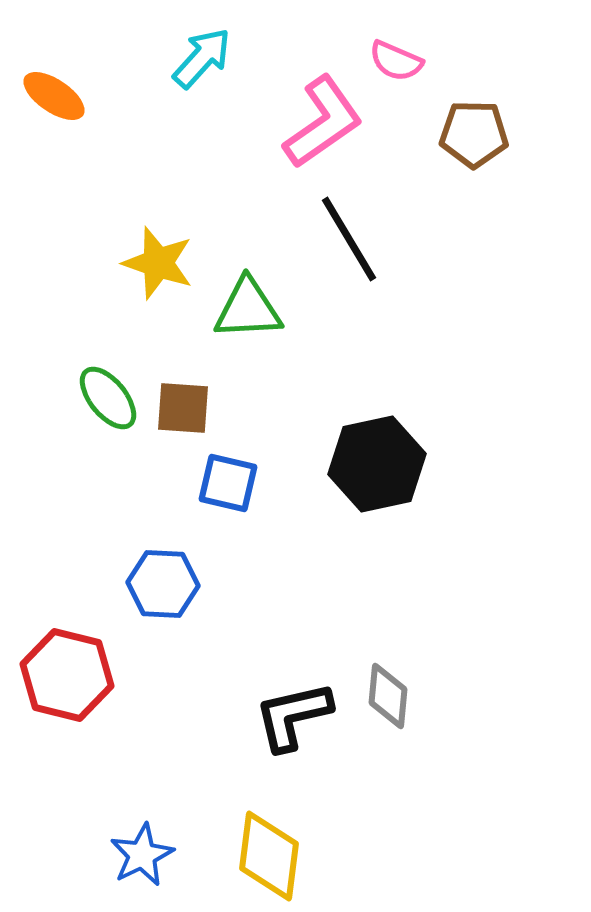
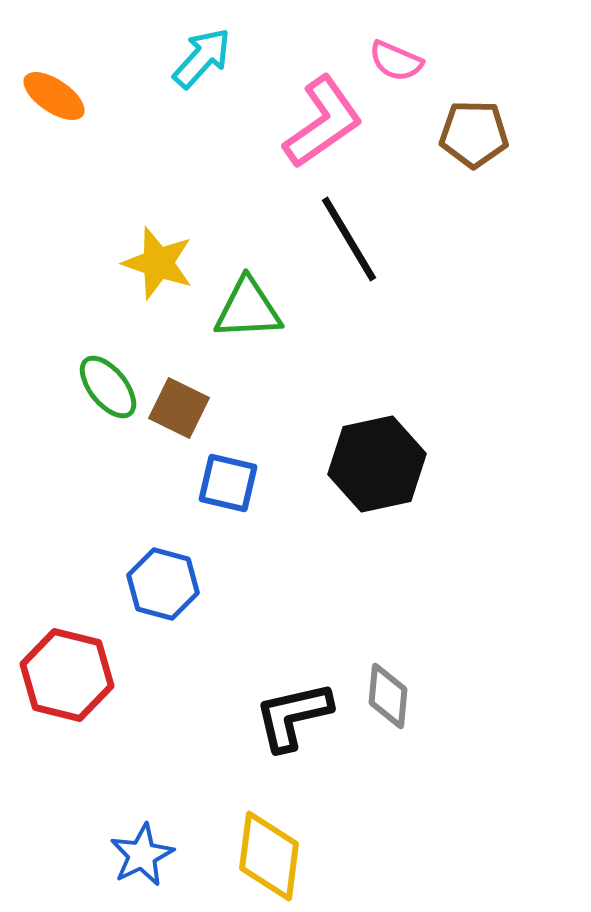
green ellipse: moved 11 px up
brown square: moved 4 px left; rotated 22 degrees clockwise
blue hexagon: rotated 12 degrees clockwise
